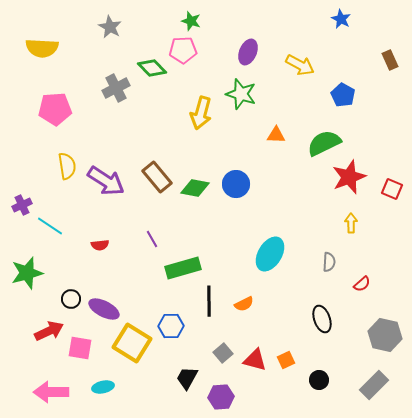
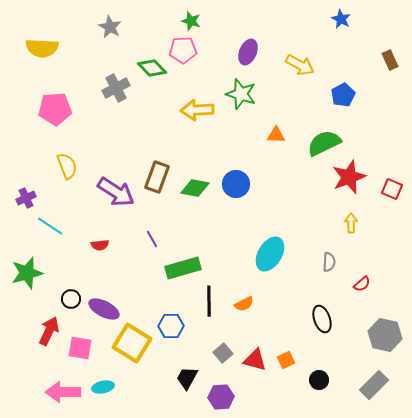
blue pentagon at (343, 95): rotated 15 degrees clockwise
yellow arrow at (201, 113): moved 4 px left, 3 px up; rotated 72 degrees clockwise
yellow semicircle at (67, 166): rotated 12 degrees counterclockwise
brown rectangle at (157, 177): rotated 60 degrees clockwise
purple arrow at (106, 181): moved 10 px right, 11 px down
purple cross at (22, 205): moved 4 px right, 7 px up
red arrow at (49, 331): rotated 40 degrees counterclockwise
pink arrow at (51, 392): moved 12 px right
